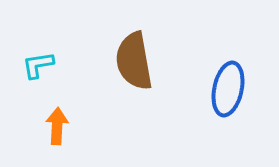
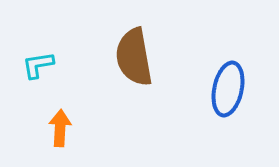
brown semicircle: moved 4 px up
orange arrow: moved 3 px right, 2 px down
